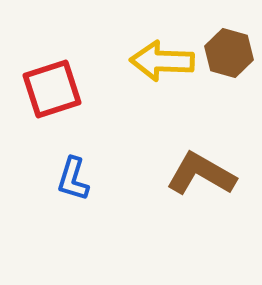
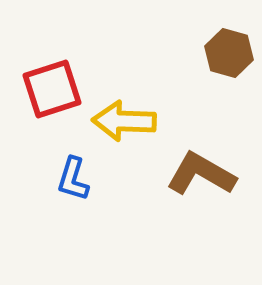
yellow arrow: moved 38 px left, 60 px down
